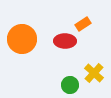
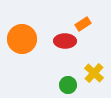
green circle: moved 2 px left
